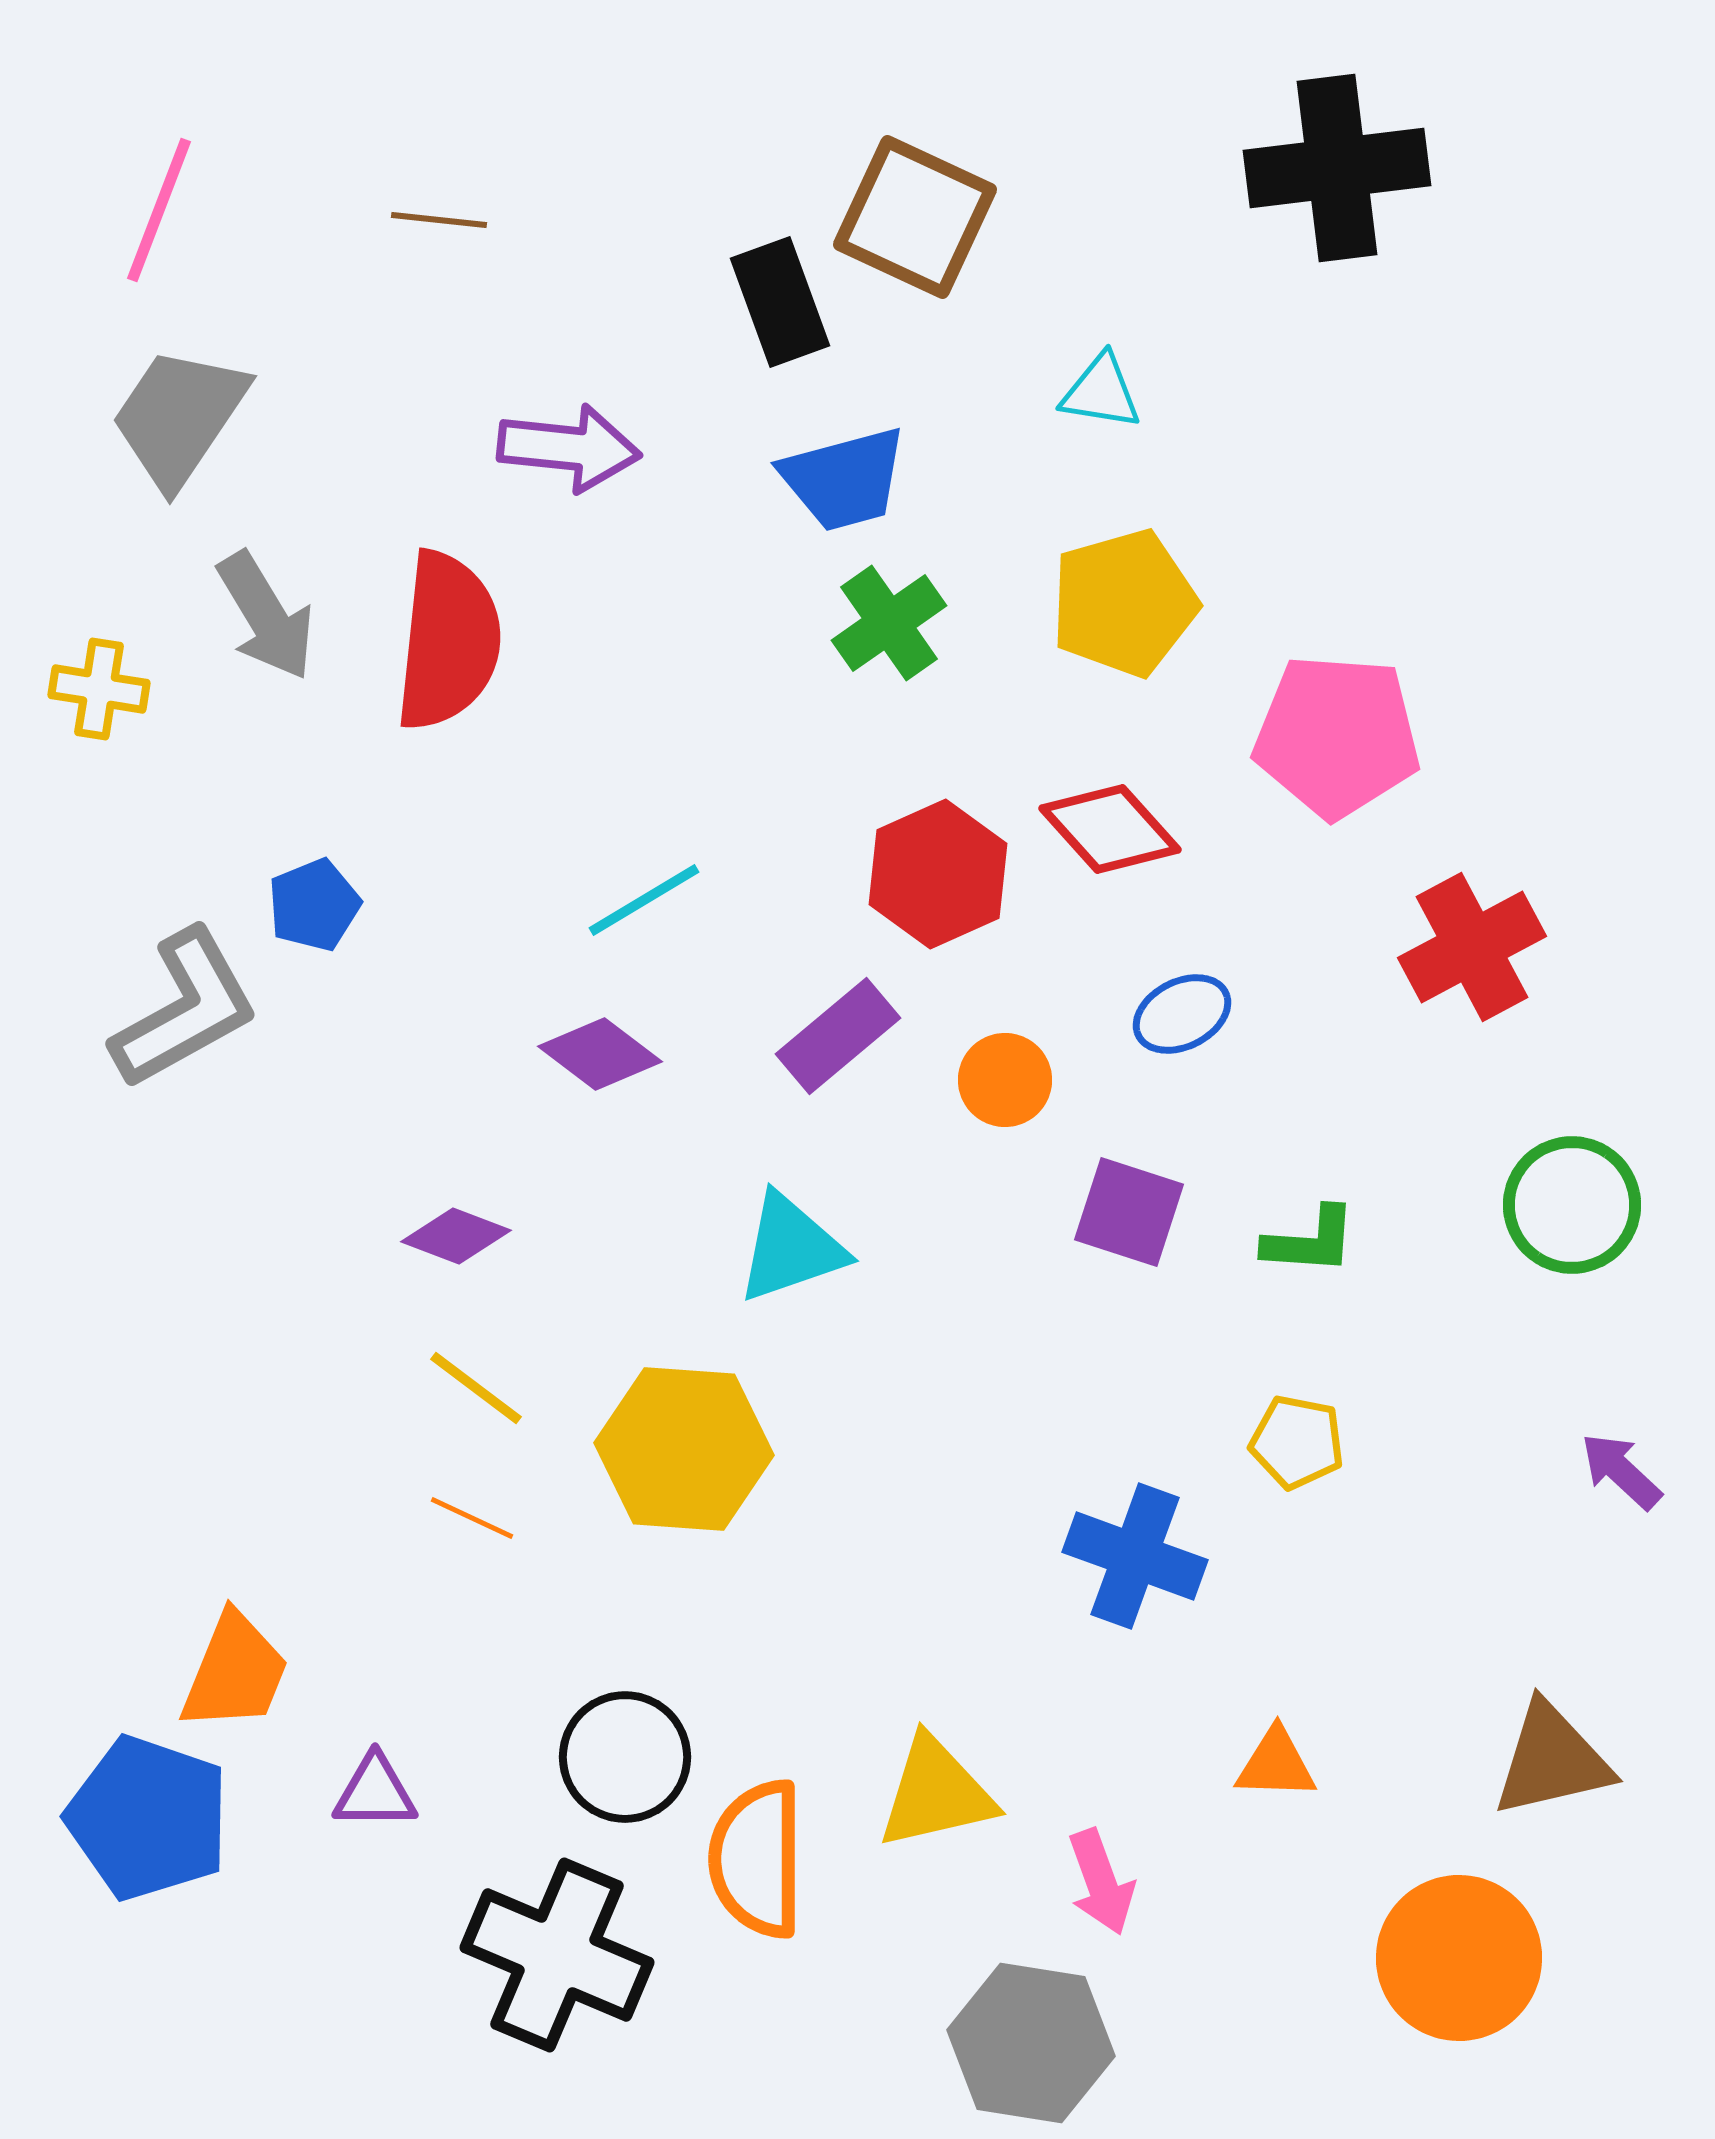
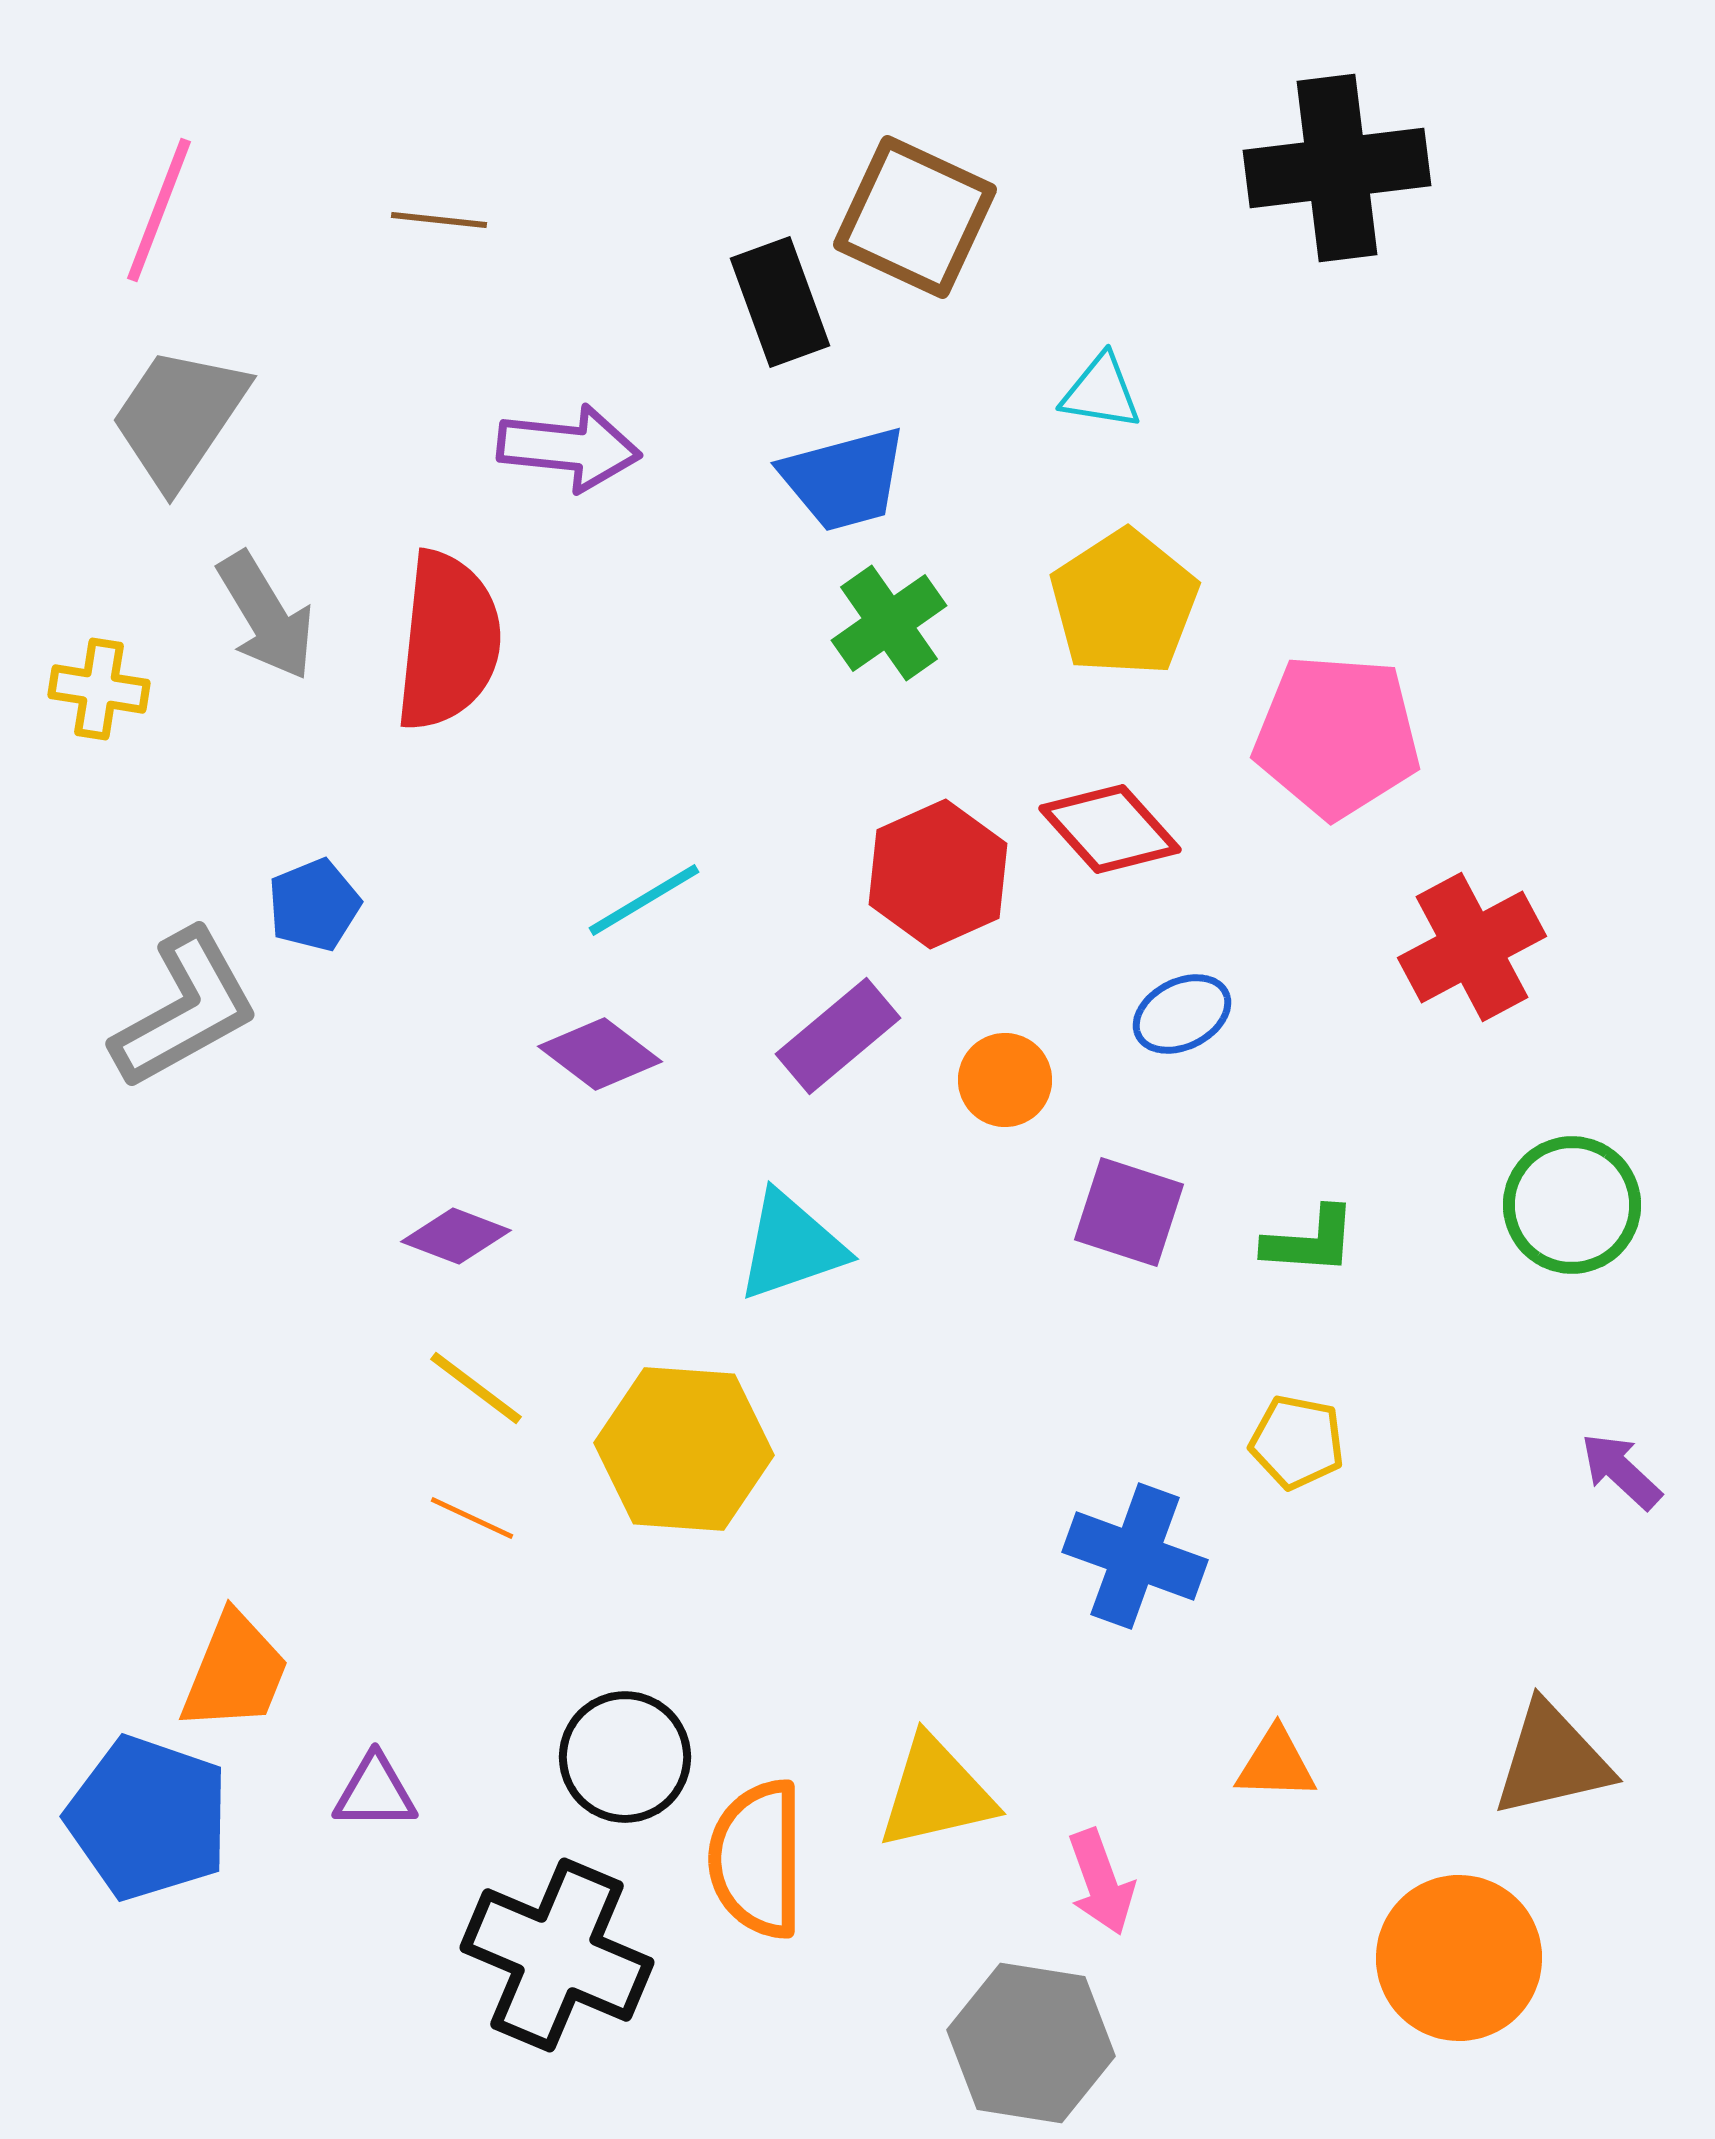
yellow pentagon at (1124, 603): rotated 17 degrees counterclockwise
cyan triangle at (791, 1248): moved 2 px up
